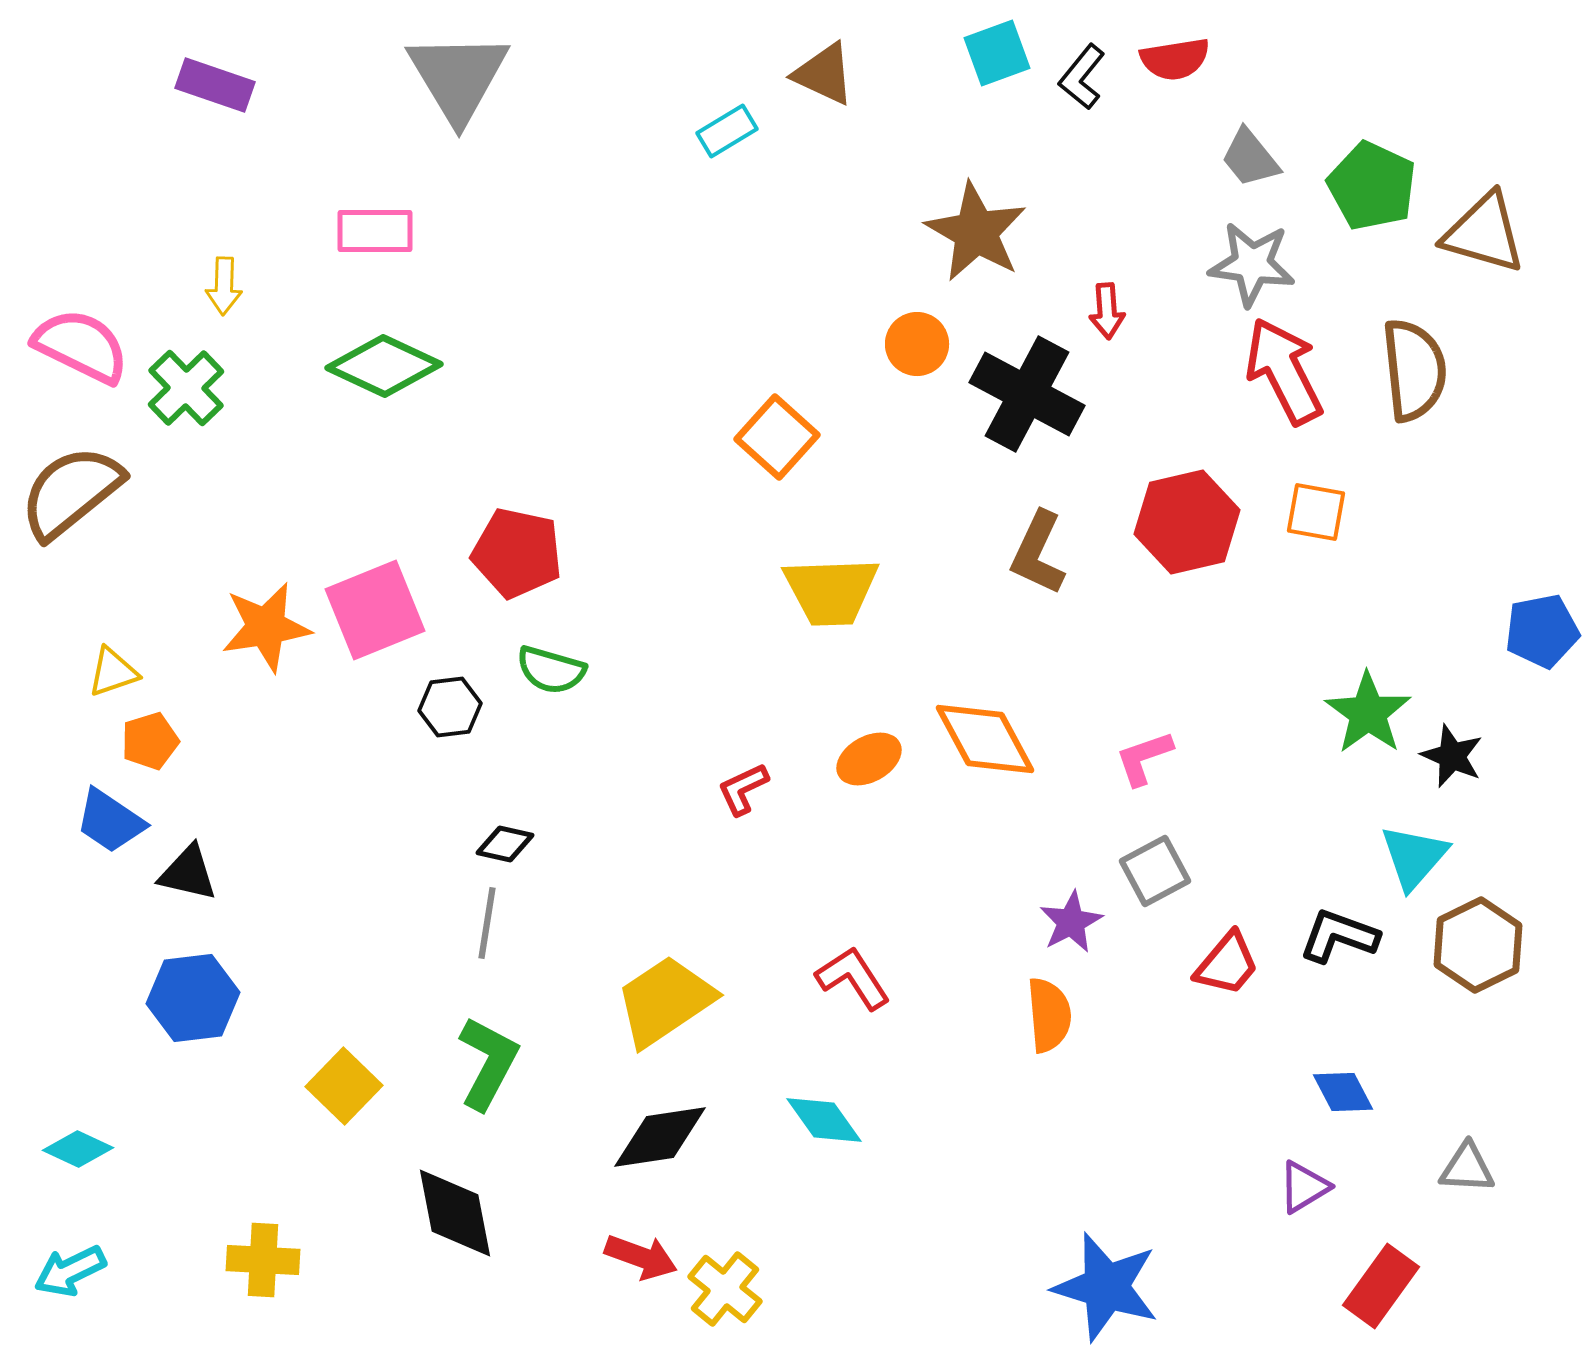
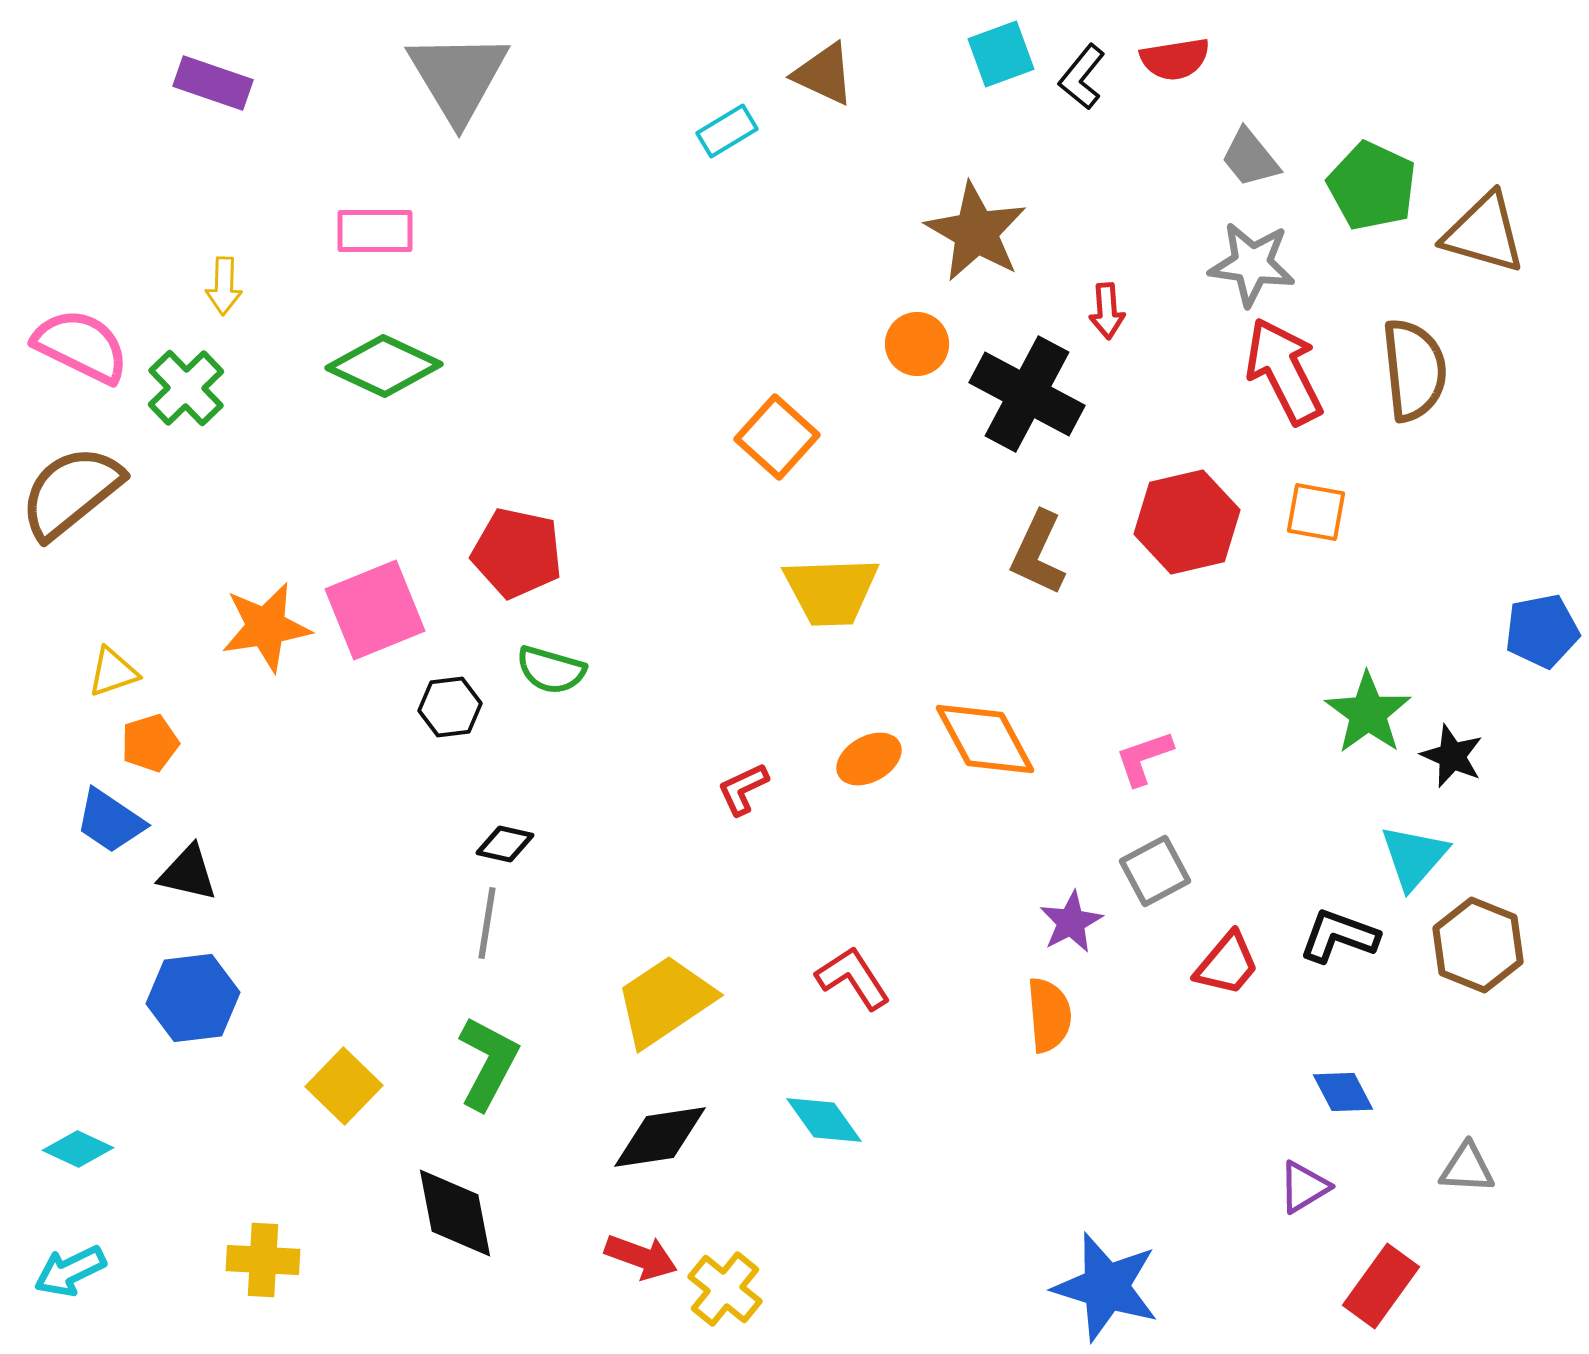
cyan square at (997, 53): moved 4 px right, 1 px down
purple rectangle at (215, 85): moved 2 px left, 2 px up
orange pentagon at (150, 741): moved 2 px down
brown hexagon at (1478, 945): rotated 12 degrees counterclockwise
